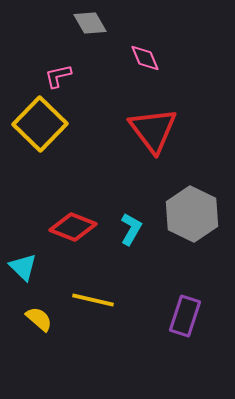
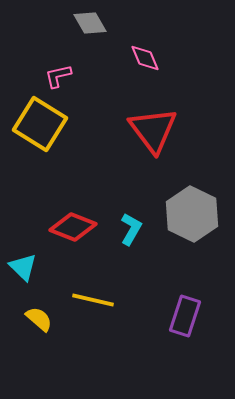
yellow square: rotated 12 degrees counterclockwise
